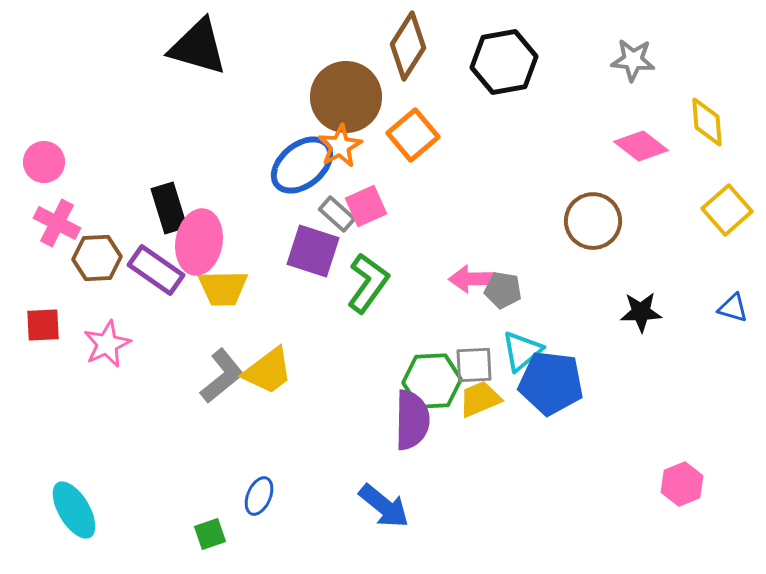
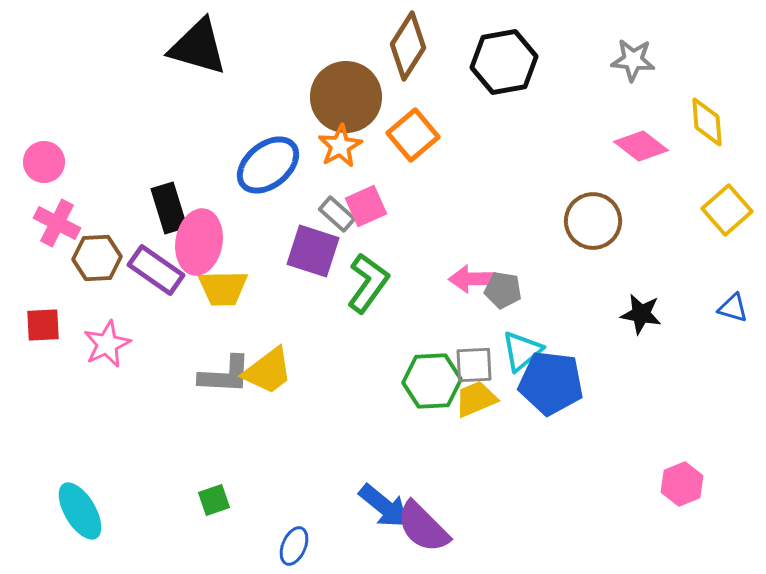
blue ellipse at (302, 165): moved 34 px left
black star at (641, 312): moved 2 px down; rotated 12 degrees clockwise
gray L-shape at (222, 376): moved 3 px right, 1 px up; rotated 42 degrees clockwise
yellow trapezoid at (480, 399): moved 4 px left
purple semicircle at (412, 420): moved 11 px right, 107 px down; rotated 134 degrees clockwise
blue ellipse at (259, 496): moved 35 px right, 50 px down
cyan ellipse at (74, 510): moved 6 px right, 1 px down
green square at (210, 534): moved 4 px right, 34 px up
